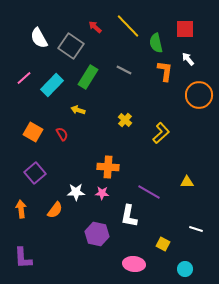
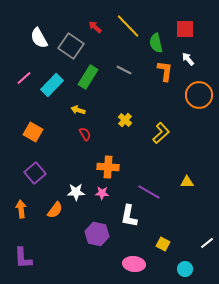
red semicircle: moved 23 px right
white line: moved 11 px right, 14 px down; rotated 56 degrees counterclockwise
